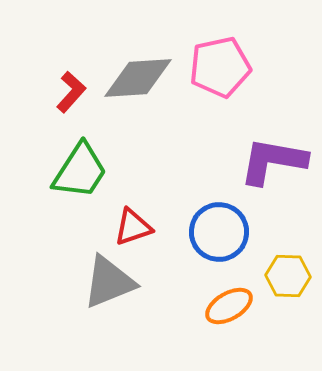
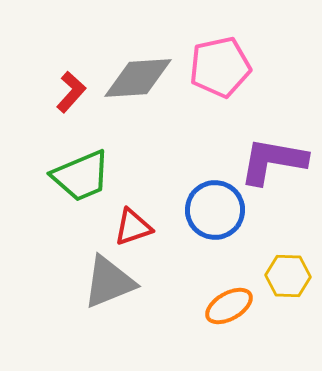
green trapezoid: moved 1 px right, 5 px down; rotated 34 degrees clockwise
blue circle: moved 4 px left, 22 px up
